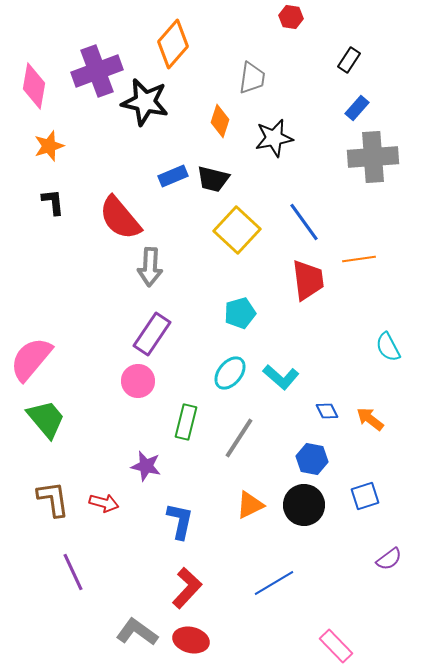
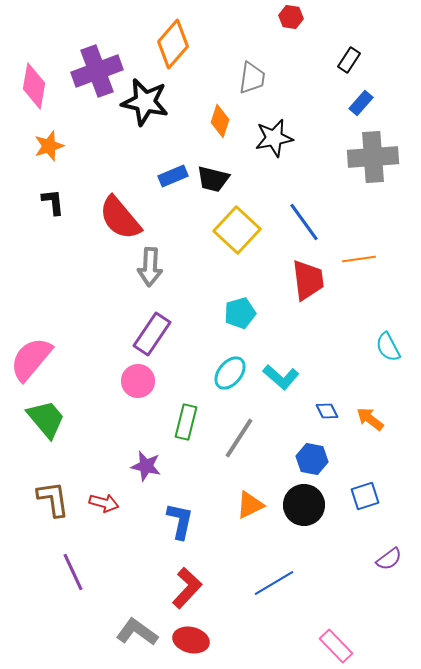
blue rectangle at (357, 108): moved 4 px right, 5 px up
